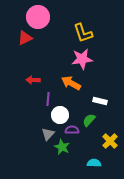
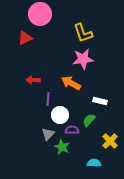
pink circle: moved 2 px right, 3 px up
pink star: moved 1 px right
